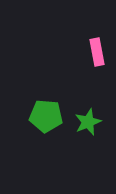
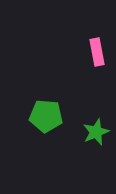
green star: moved 8 px right, 10 px down
